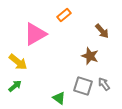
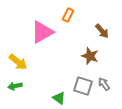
orange rectangle: moved 4 px right; rotated 24 degrees counterclockwise
pink triangle: moved 7 px right, 2 px up
green arrow: rotated 152 degrees counterclockwise
